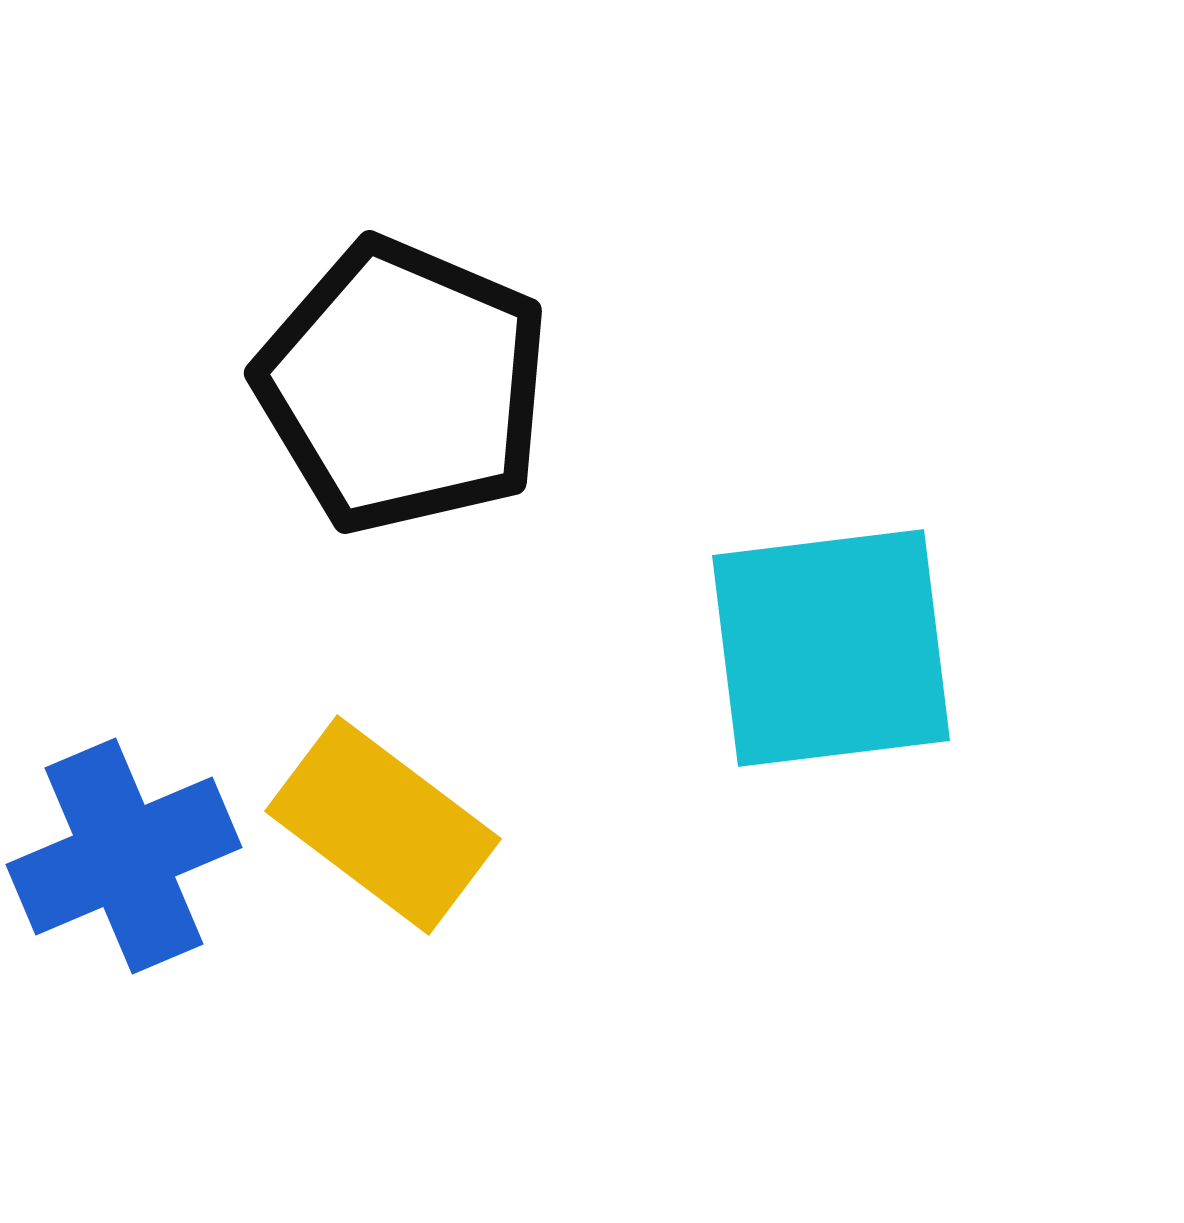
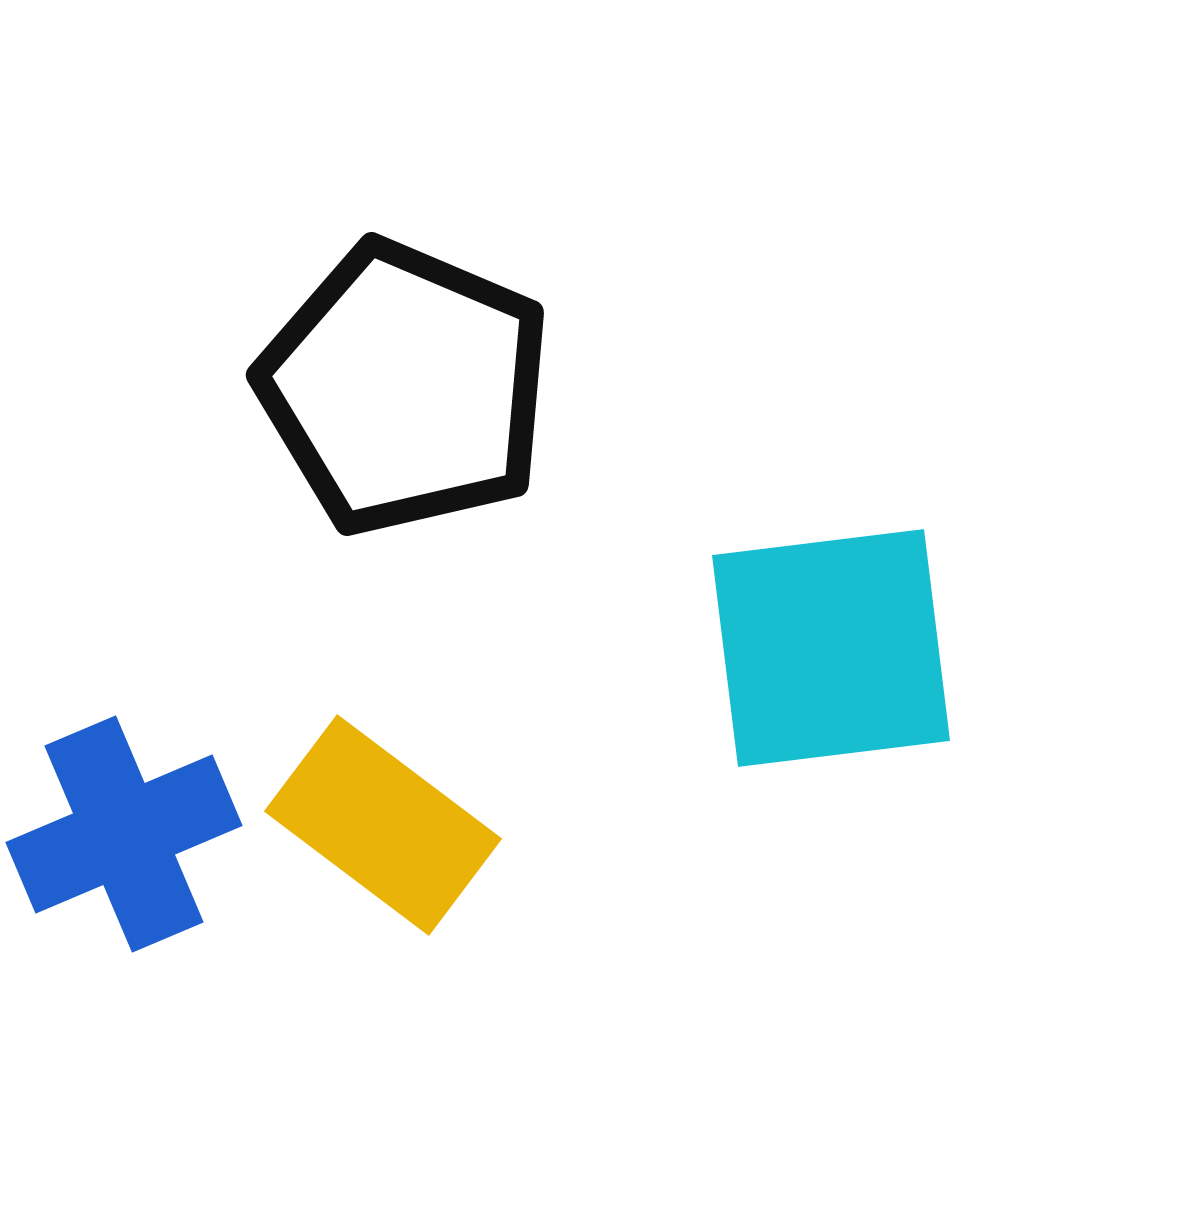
black pentagon: moved 2 px right, 2 px down
blue cross: moved 22 px up
